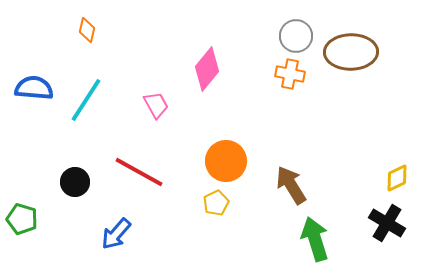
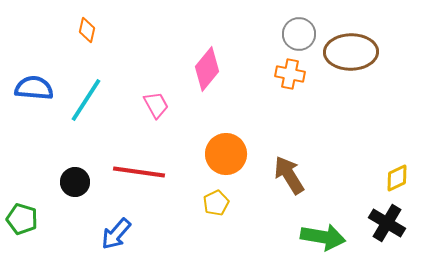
gray circle: moved 3 px right, 2 px up
orange circle: moved 7 px up
red line: rotated 21 degrees counterclockwise
brown arrow: moved 2 px left, 10 px up
green arrow: moved 8 px right, 2 px up; rotated 117 degrees clockwise
